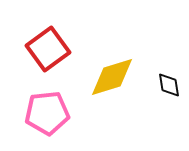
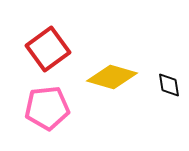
yellow diamond: rotated 33 degrees clockwise
pink pentagon: moved 5 px up
